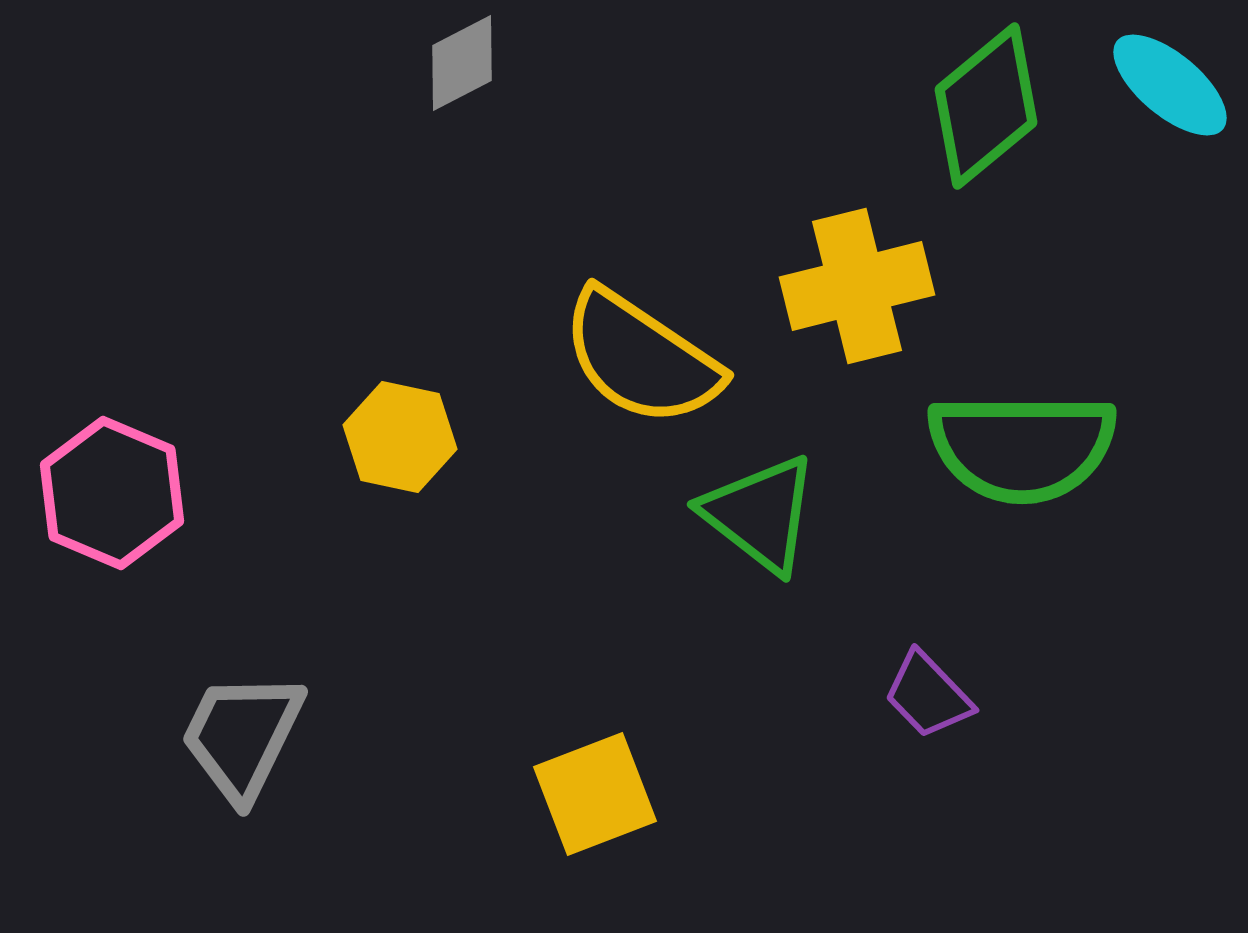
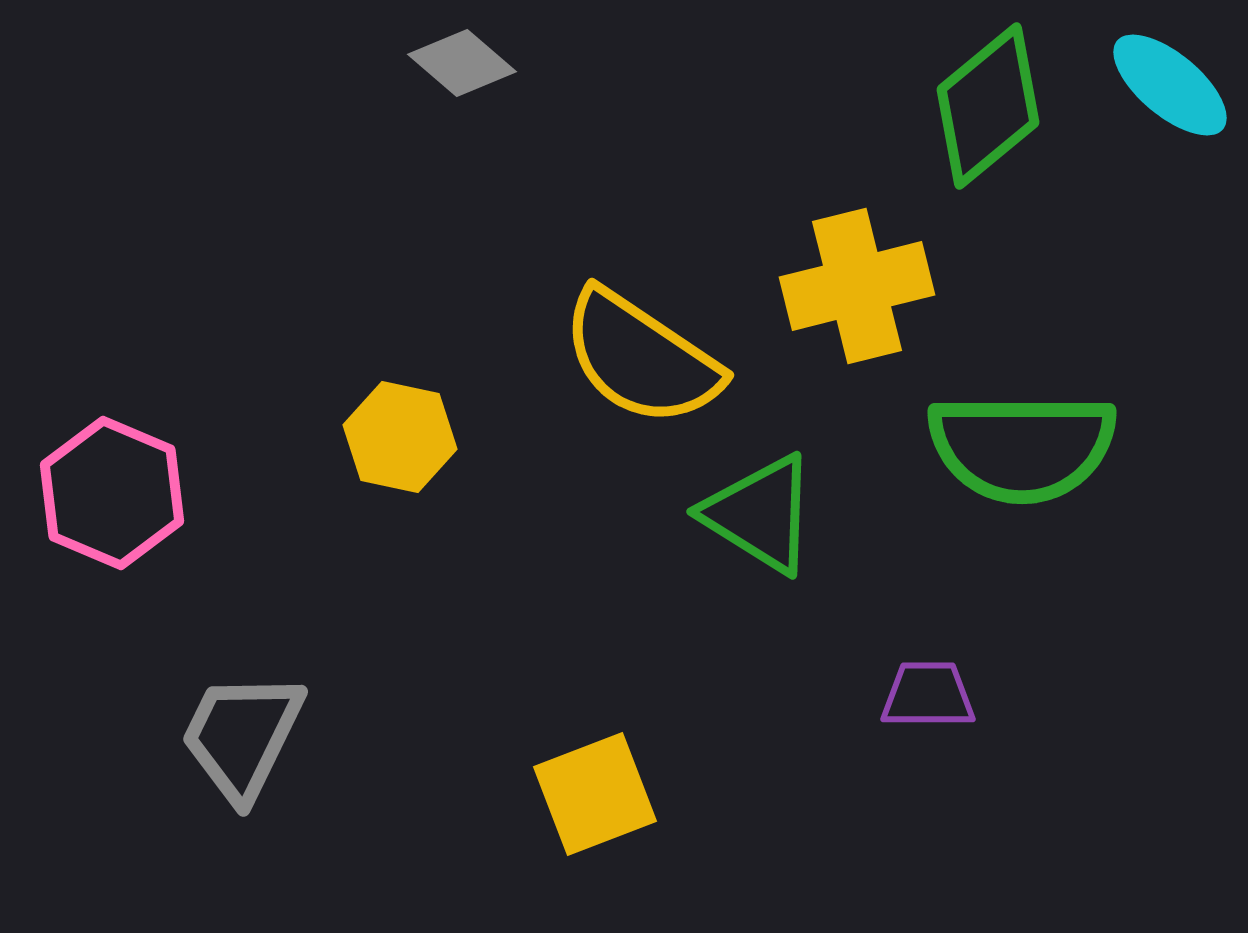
gray diamond: rotated 68 degrees clockwise
green diamond: moved 2 px right
green triangle: rotated 6 degrees counterclockwise
purple trapezoid: rotated 134 degrees clockwise
